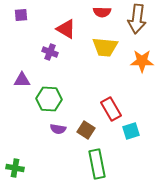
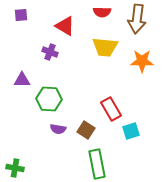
red triangle: moved 1 px left, 3 px up
